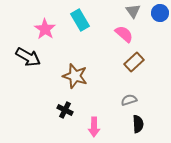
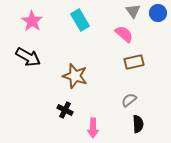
blue circle: moved 2 px left
pink star: moved 13 px left, 8 px up
brown rectangle: rotated 30 degrees clockwise
gray semicircle: rotated 21 degrees counterclockwise
pink arrow: moved 1 px left, 1 px down
